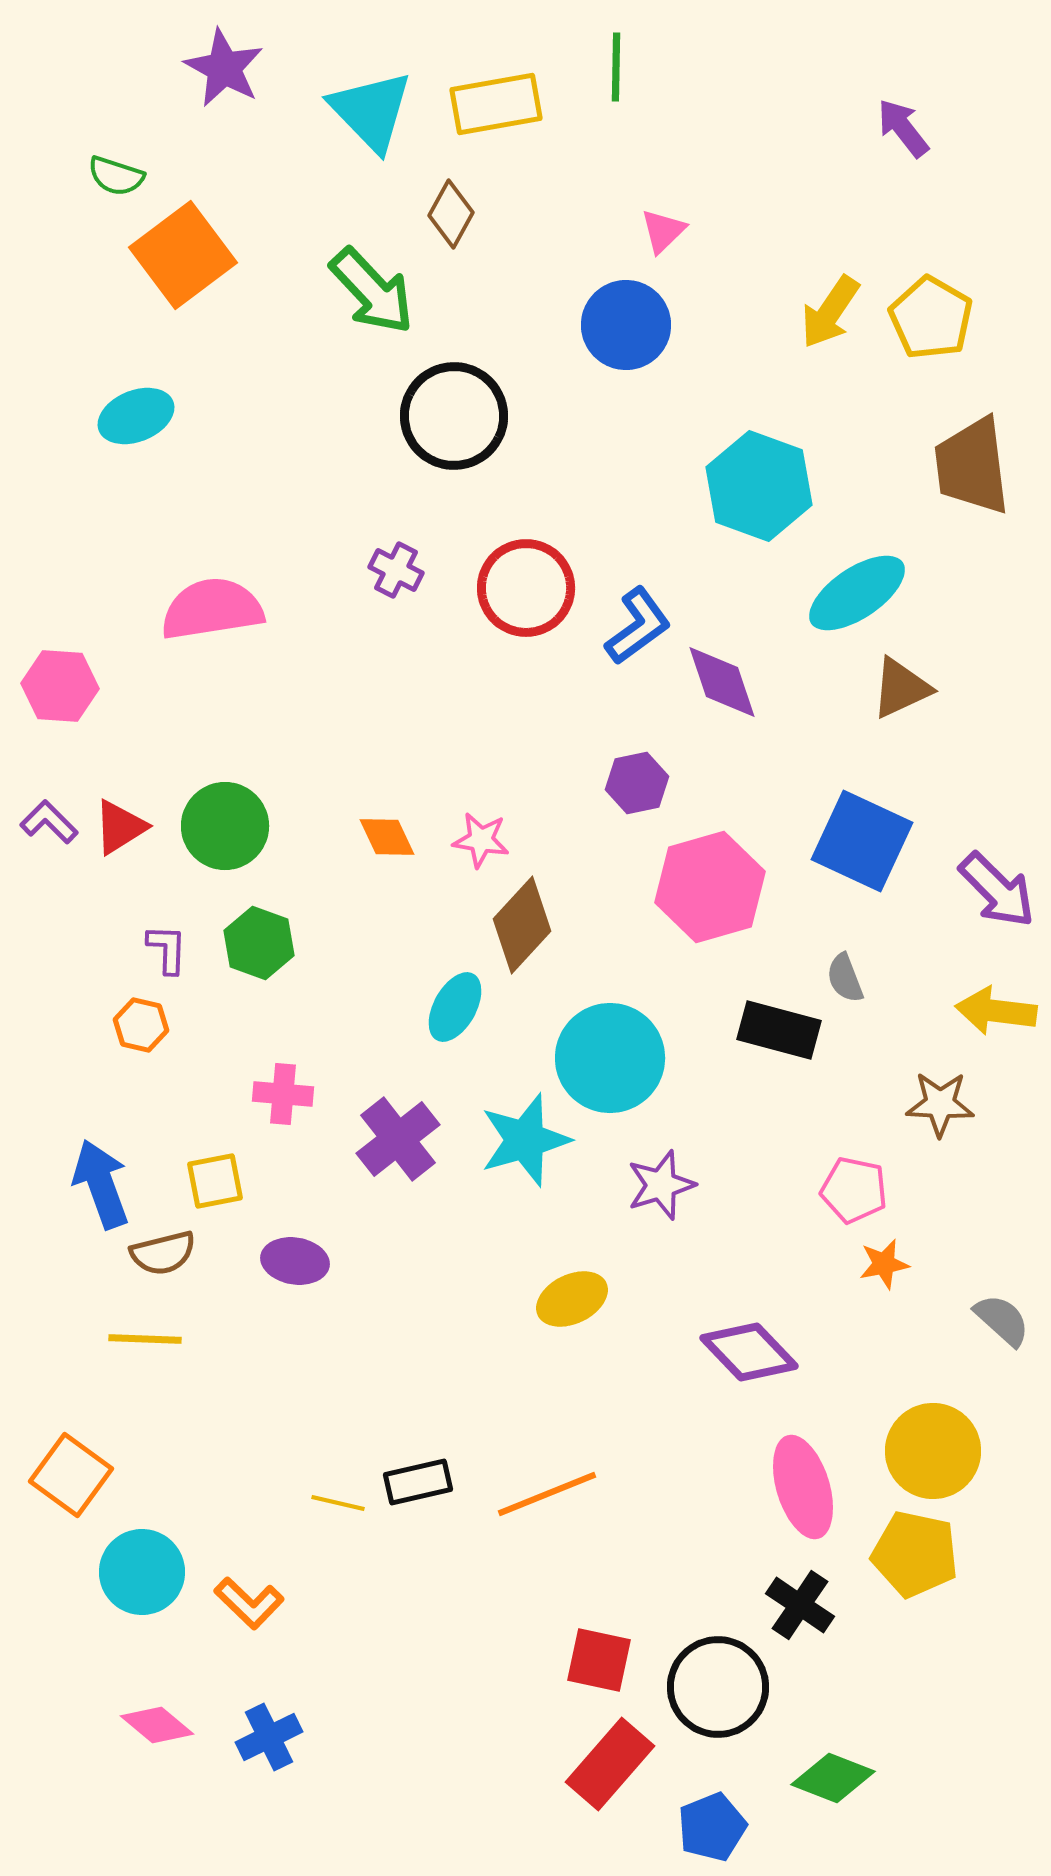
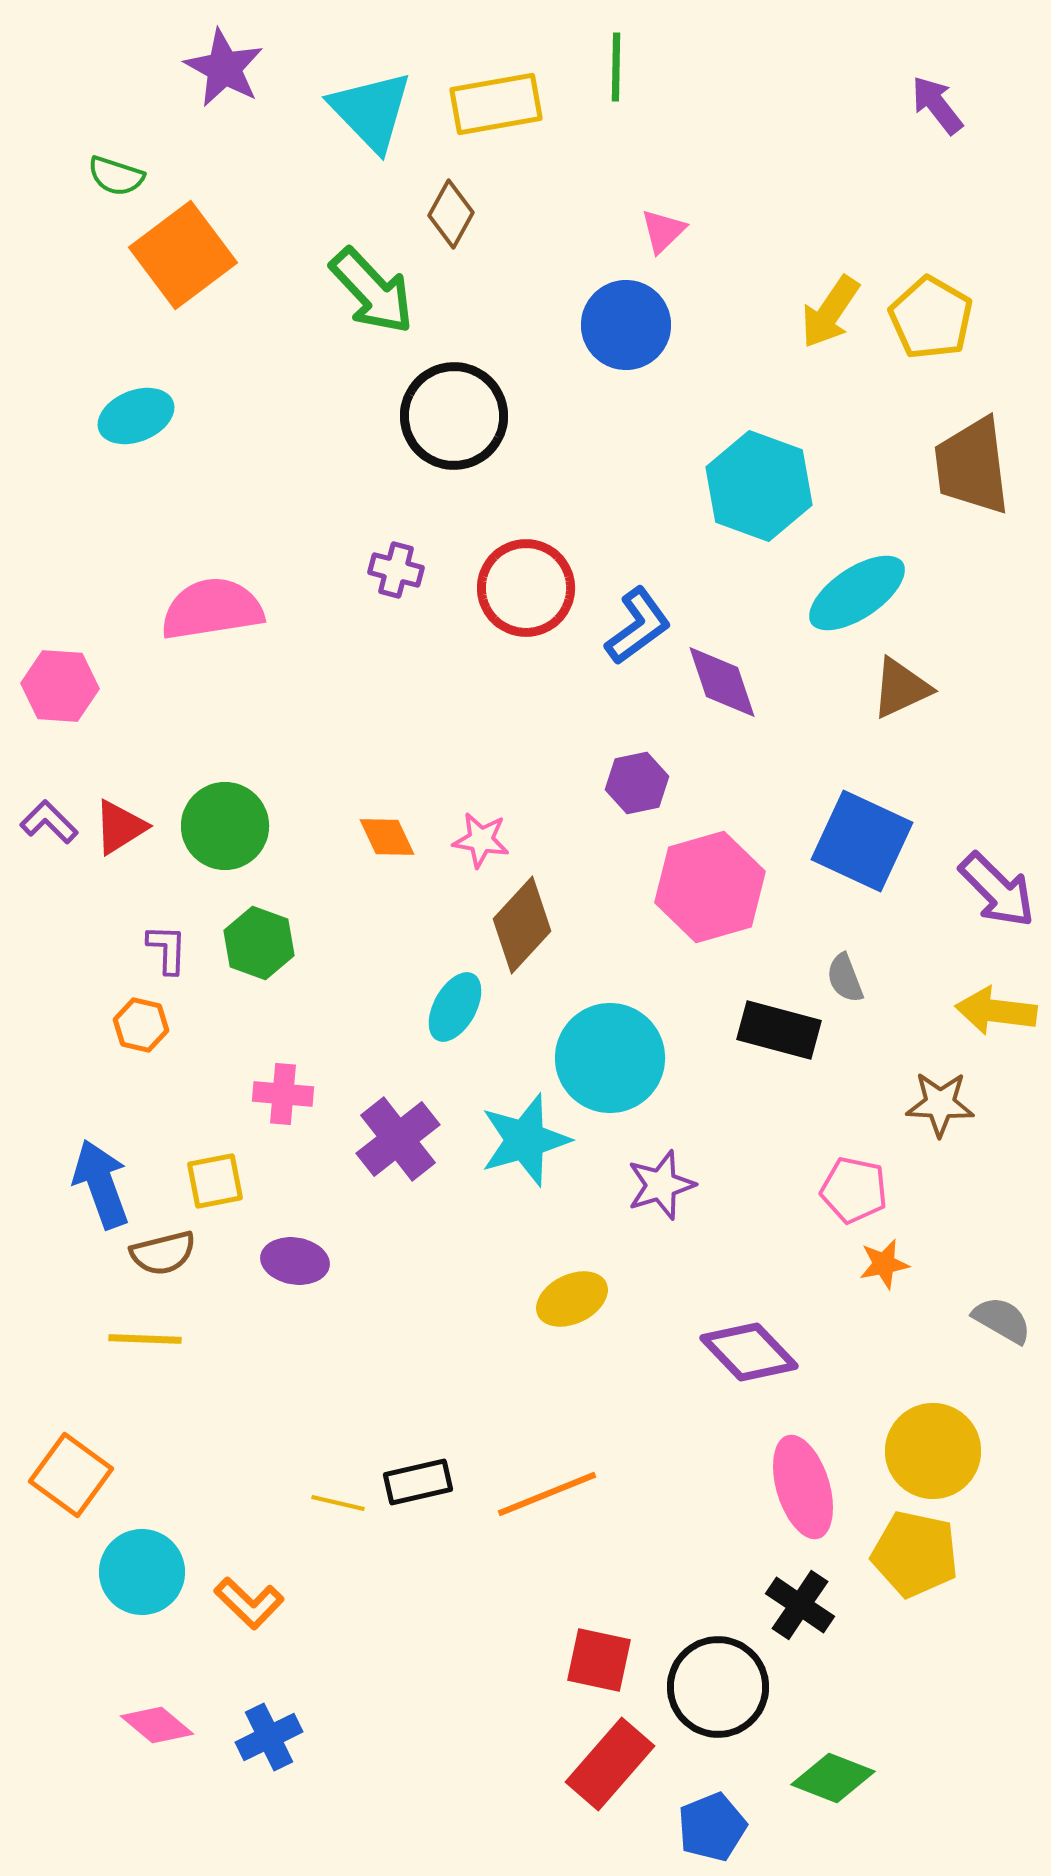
purple arrow at (903, 128): moved 34 px right, 23 px up
purple cross at (396, 570): rotated 12 degrees counterclockwise
gray semicircle at (1002, 1320): rotated 12 degrees counterclockwise
